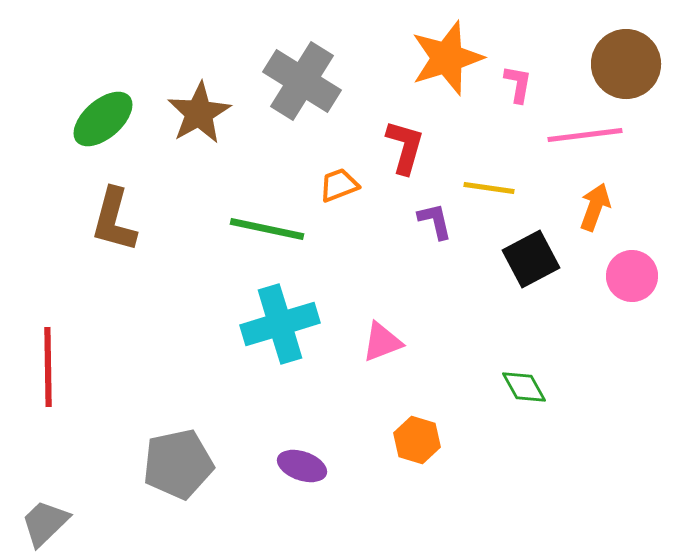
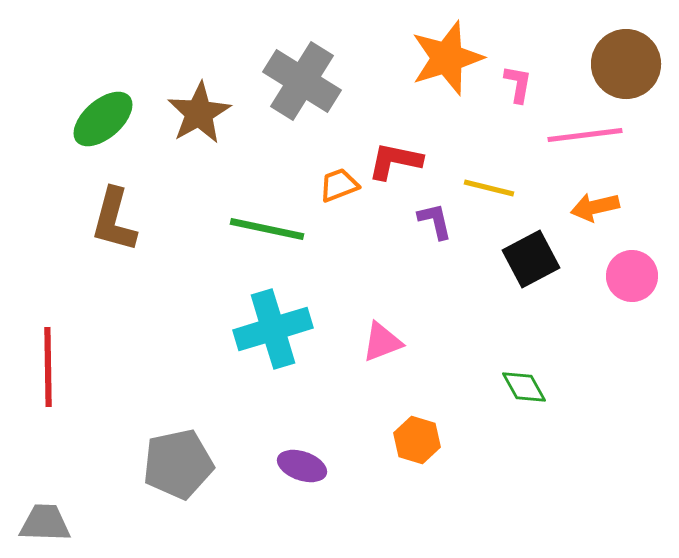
red L-shape: moved 10 px left, 14 px down; rotated 94 degrees counterclockwise
yellow line: rotated 6 degrees clockwise
orange arrow: rotated 123 degrees counterclockwise
cyan cross: moved 7 px left, 5 px down
gray trapezoid: rotated 46 degrees clockwise
